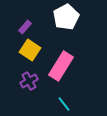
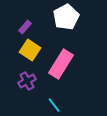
pink rectangle: moved 2 px up
purple cross: moved 2 px left
cyan line: moved 10 px left, 1 px down
